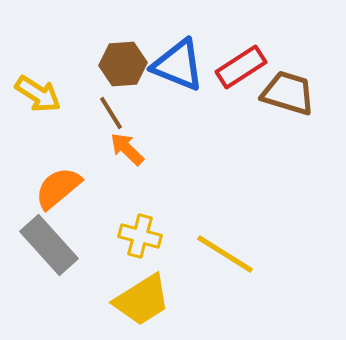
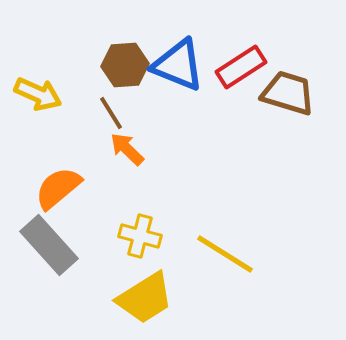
brown hexagon: moved 2 px right, 1 px down
yellow arrow: rotated 9 degrees counterclockwise
yellow trapezoid: moved 3 px right, 2 px up
